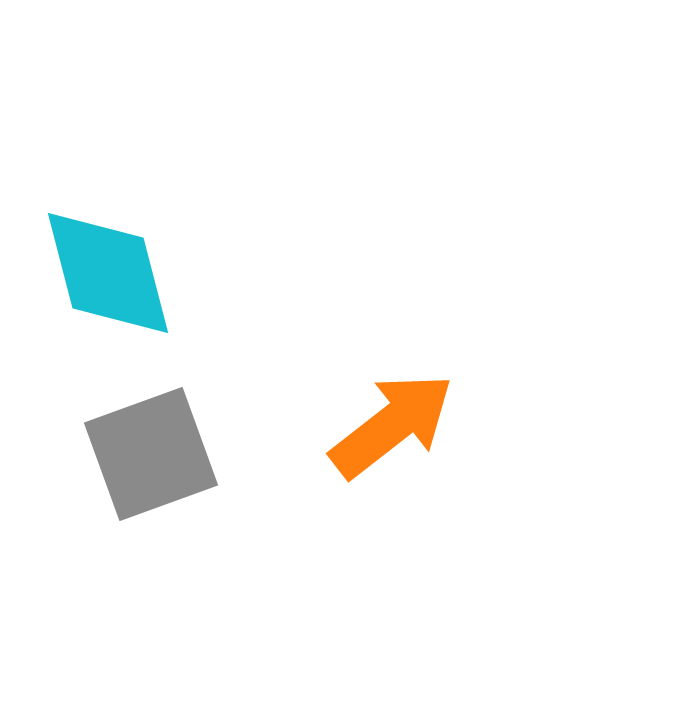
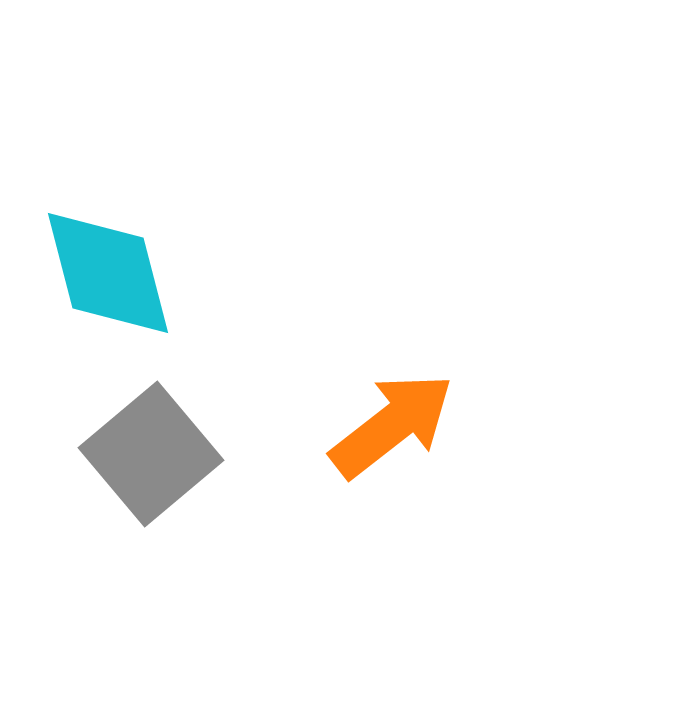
gray square: rotated 20 degrees counterclockwise
